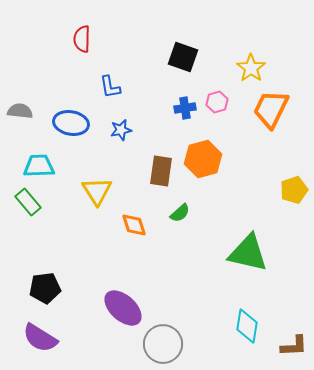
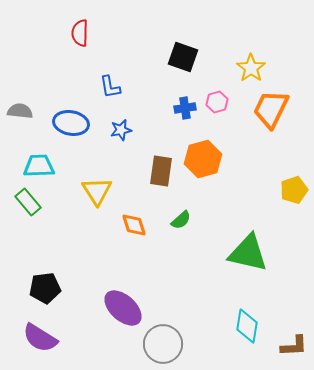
red semicircle: moved 2 px left, 6 px up
green semicircle: moved 1 px right, 7 px down
